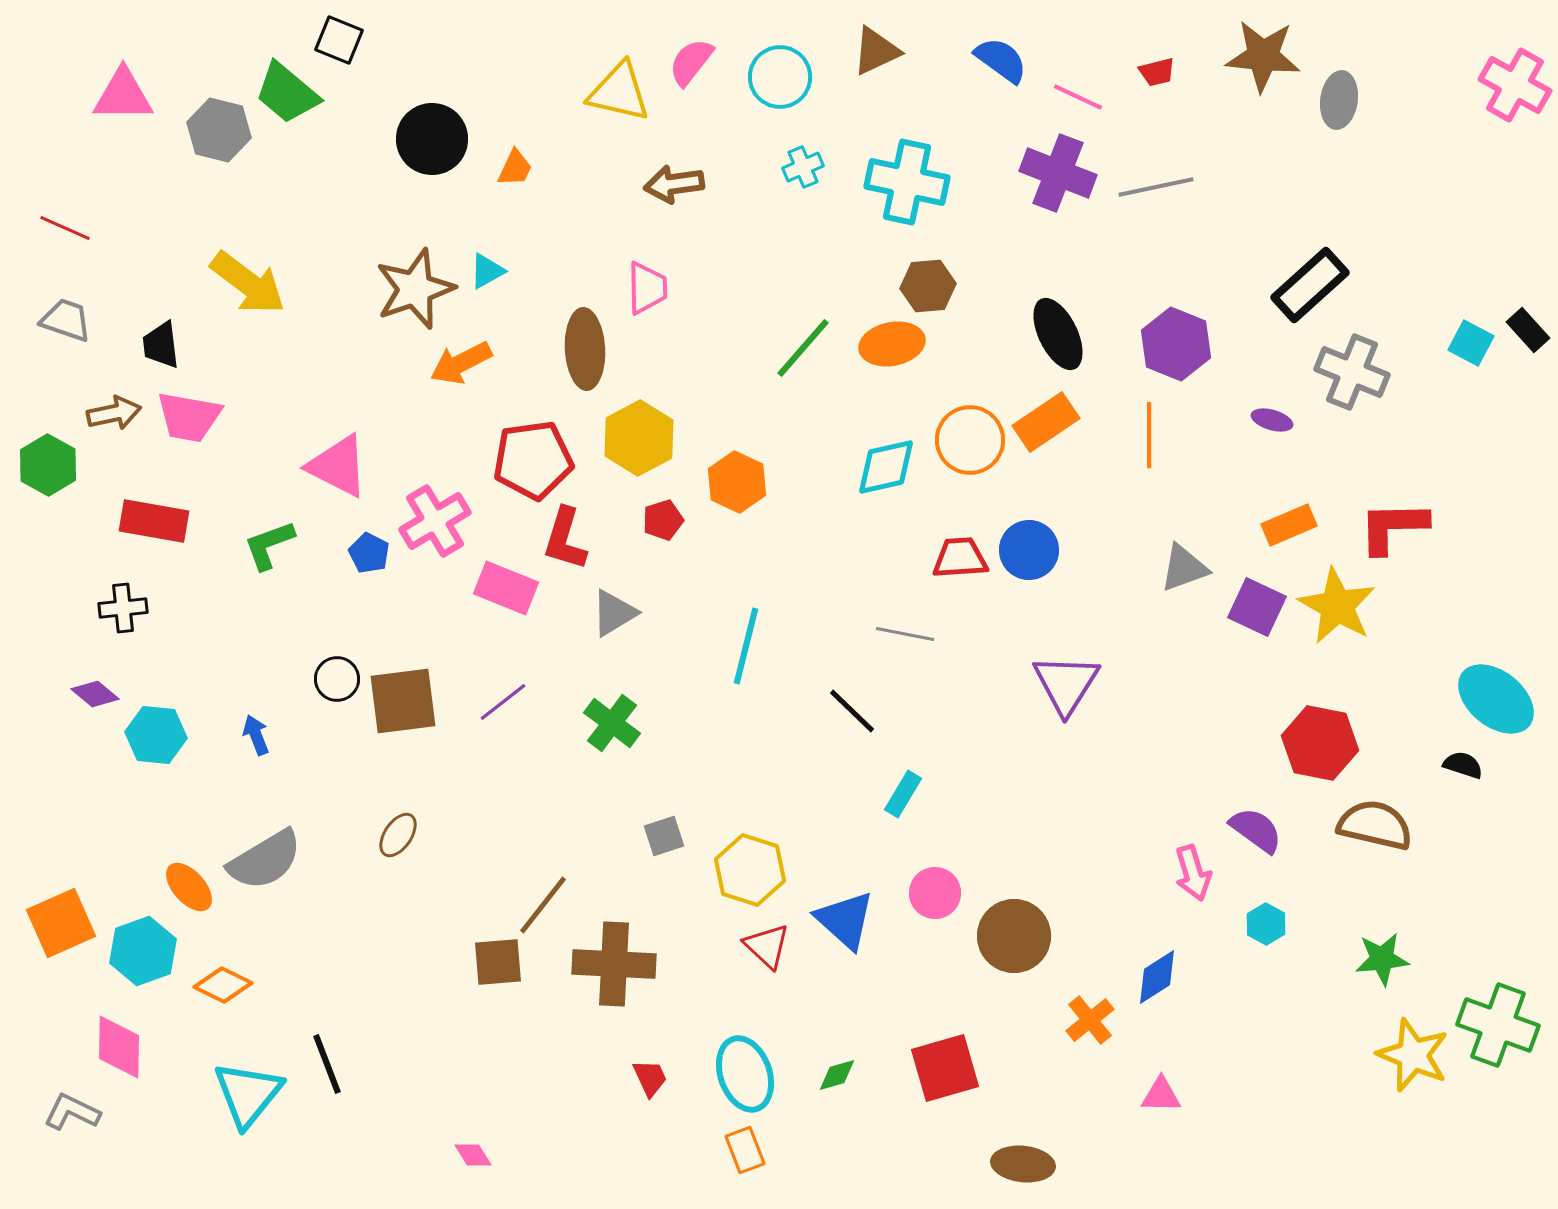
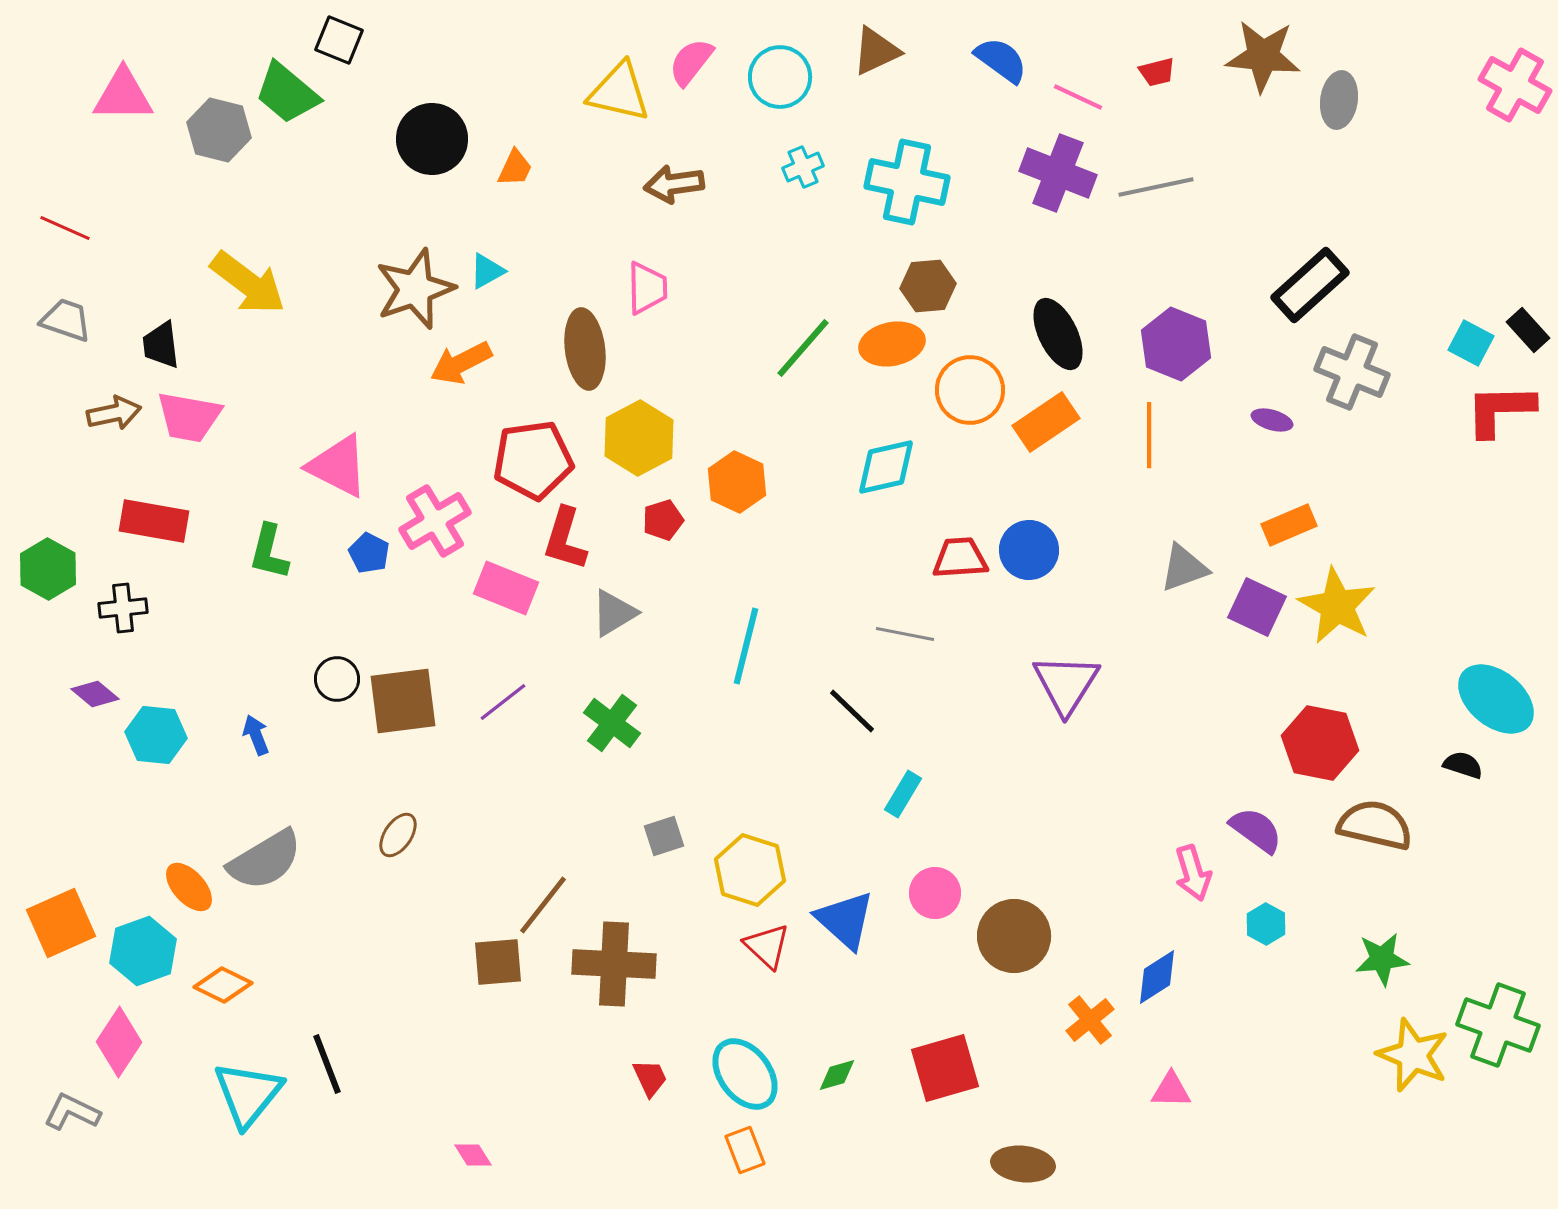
brown ellipse at (585, 349): rotated 4 degrees counterclockwise
orange circle at (970, 440): moved 50 px up
green hexagon at (48, 465): moved 104 px down
red L-shape at (1393, 527): moved 107 px right, 117 px up
green L-shape at (269, 545): moved 7 px down; rotated 56 degrees counterclockwise
pink diamond at (119, 1047): moved 5 px up; rotated 32 degrees clockwise
cyan ellipse at (745, 1074): rotated 18 degrees counterclockwise
pink triangle at (1161, 1095): moved 10 px right, 5 px up
